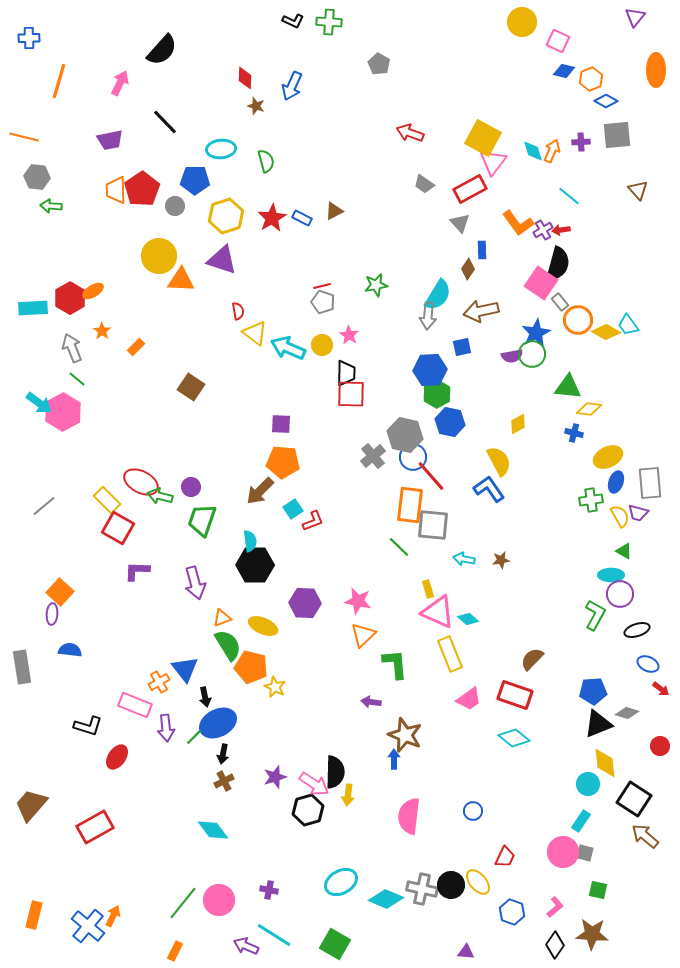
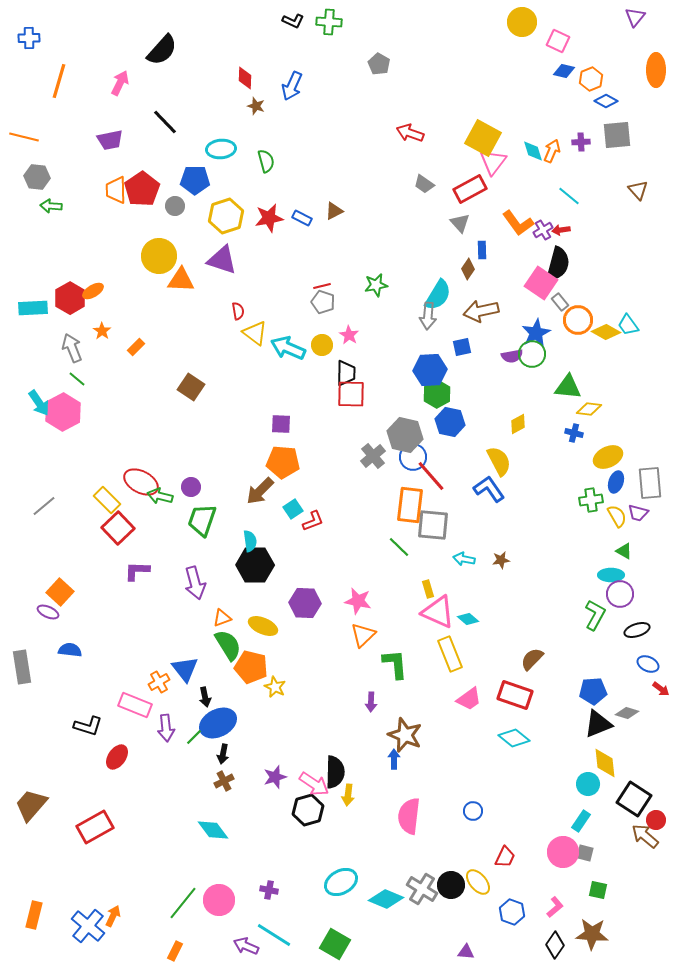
red star at (272, 218): moved 3 px left; rotated 20 degrees clockwise
cyan arrow at (39, 403): rotated 20 degrees clockwise
yellow semicircle at (620, 516): moved 3 px left
red square at (118, 528): rotated 16 degrees clockwise
purple ellipse at (52, 614): moved 4 px left, 2 px up; rotated 70 degrees counterclockwise
purple arrow at (371, 702): rotated 96 degrees counterclockwise
red circle at (660, 746): moved 4 px left, 74 px down
gray cross at (422, 889): rotated 20 degrees clockwise
